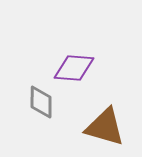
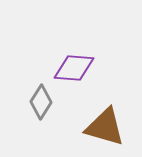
gray diamond: rotated 32 degrees clockwise
